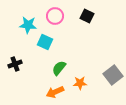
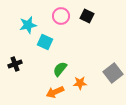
pink circle: moved 6 px right
cyan star: rotated 18 degrees counterclockwise
green semicircle: moved 1 px right, 1 px down
gray square: moved 2 px up
